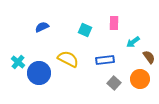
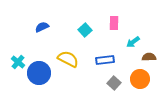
cyan square: rotated 24 degrees clockwise
brown semicircle: rotated 56 degrees counterclockwise
